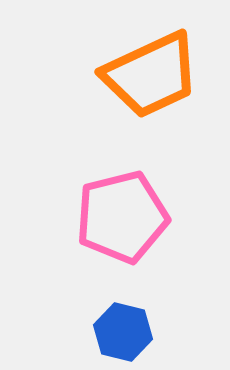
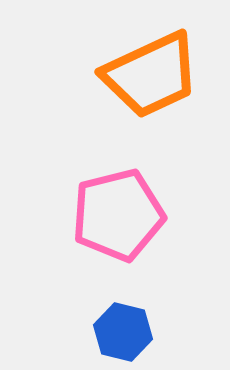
pink pentagon: moved 4 px left, 2 px up
